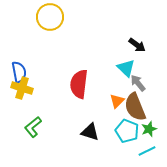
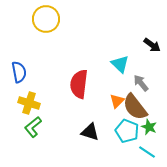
yellow circle: moved 4 px left, 2 px down
black arrow: moved 15 px right
cyan triangle: moved 6 px left, 4 px up
gray arrow: moved 3 px right
yellow cross: moved 7 px right, 15 px down
brown semicircle: rotated 16 degrees counterclockwise
green star: moved 2 px up; rotated 28 degrees counterclockwise
cyan line: moved 1 px down; rotated 60 degrees clockwise
